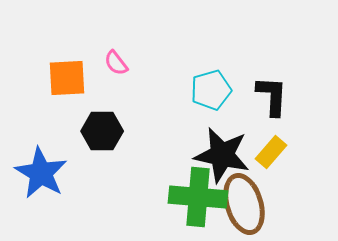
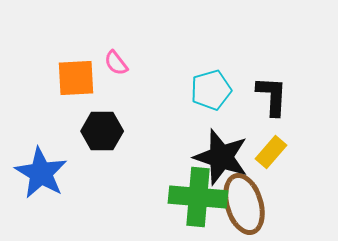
orange square: moved 9 px right
black star: moved 1 px left, 2 px down; rotated 6 degrees clockwise
